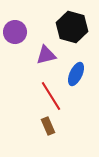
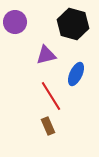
black hexagon: moved 1 px right, 3 px up
purple circle: moved 10 px up
